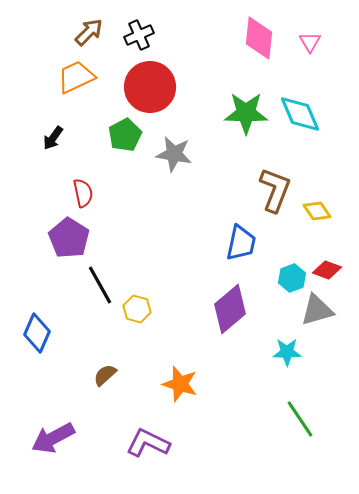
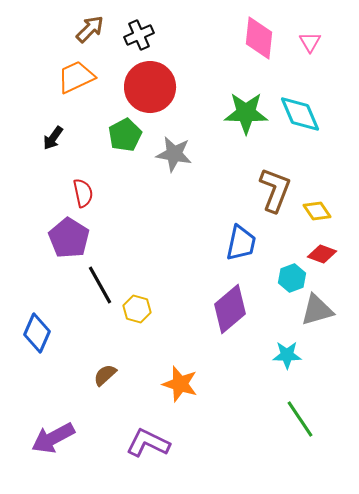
brown arrow: moved 1 px right, 3 px up
red diamond: moved 5 px left, 16 px up
cyan star: moved 3 px down
